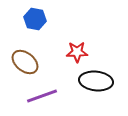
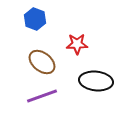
blue hexagon: rotated 10 degrees clockwise
red star: moved 8 px up
brown ellipse: moved 17 px right
